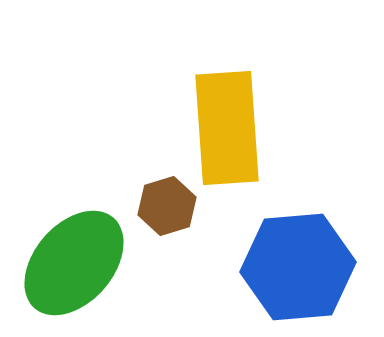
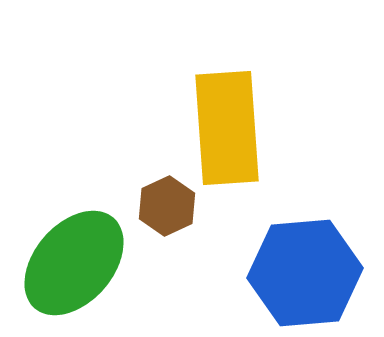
brown hexagon: rotated 8 degrees counterclockwise
blue hexagon: moved 7 px right, 6 px down
